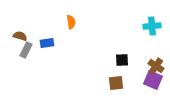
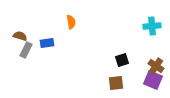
black square: rotated 16 degrees counterclockwise
